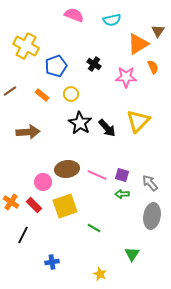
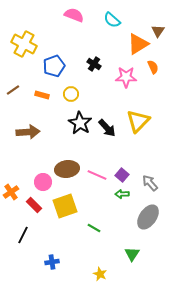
cyan semicircle: rotated 54 degrees clockwise
yellow cross: moved 2 px left, 2 px up
blue pentagon: moved 2 px left
brown line: moved 3 px right, 1 px up
orange rectangle: rotated 24 degrees counterclockwise
purple square: rotated 24 degrees clockwise
orange cross: moved 10 px up; rotated 21 degrees clockwise
gray ellipse: moved 4 px left, 1 px down; rotated 25 degrees clockwise
